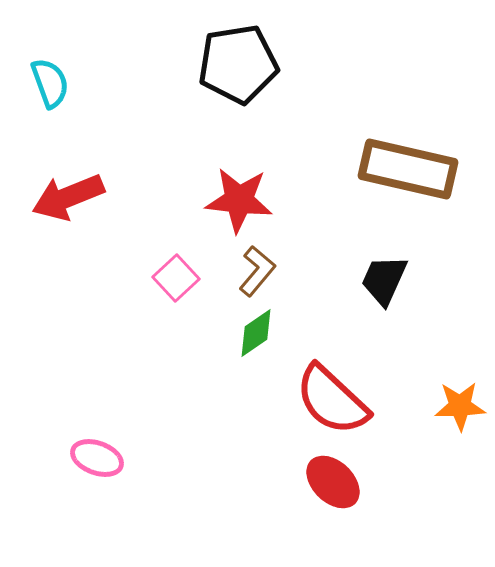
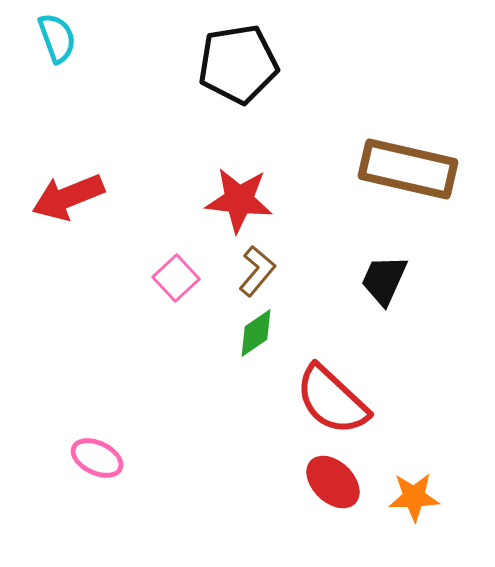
cyan semicircle: moved 7 px right, 45 px up
orange star: moved 46 px left, 91 px down
pink ellipse: rotated 6 degrees clockwise
